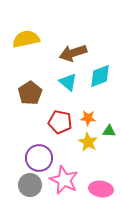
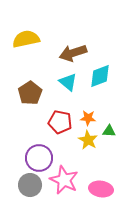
yellow star: moved 2 px up
